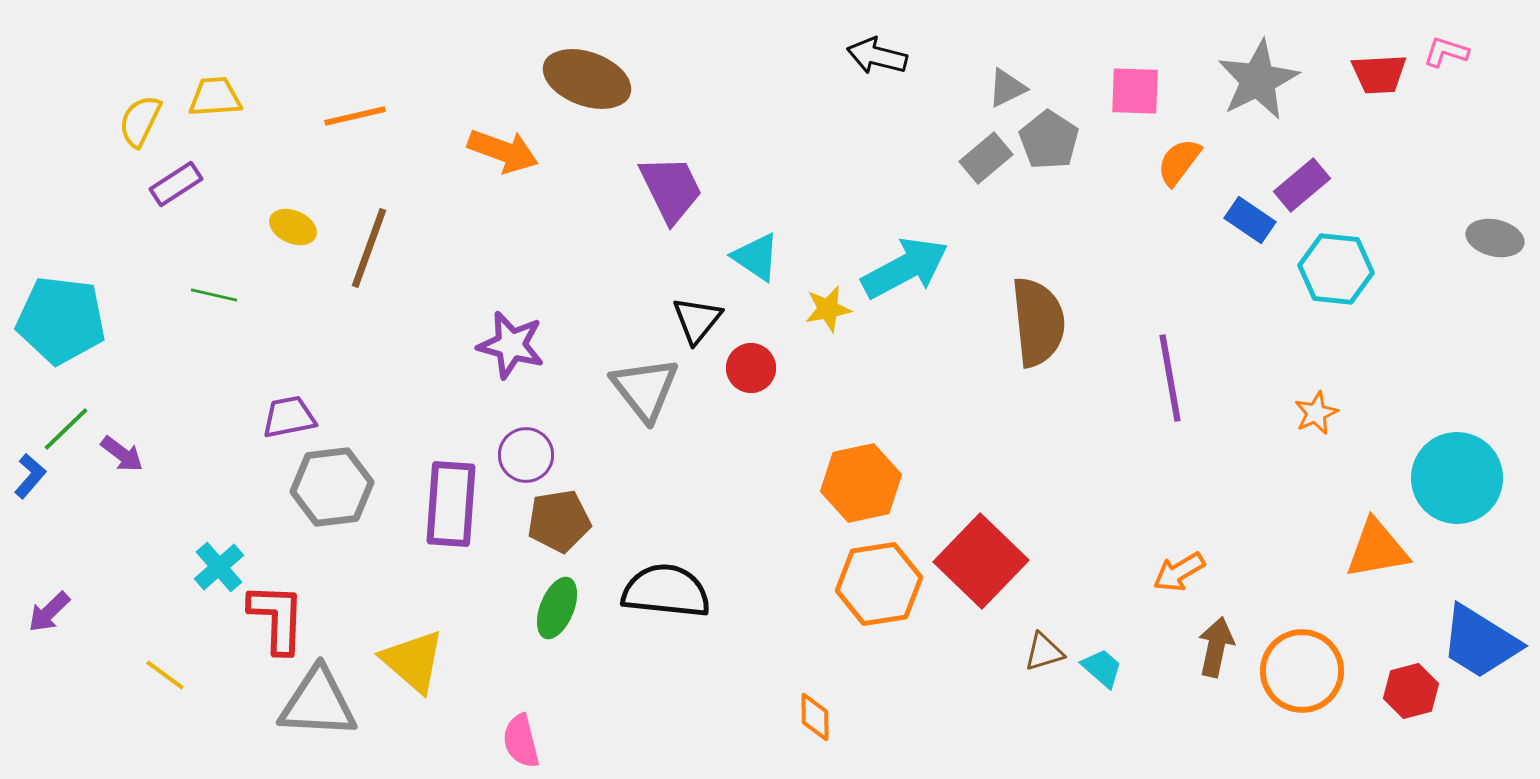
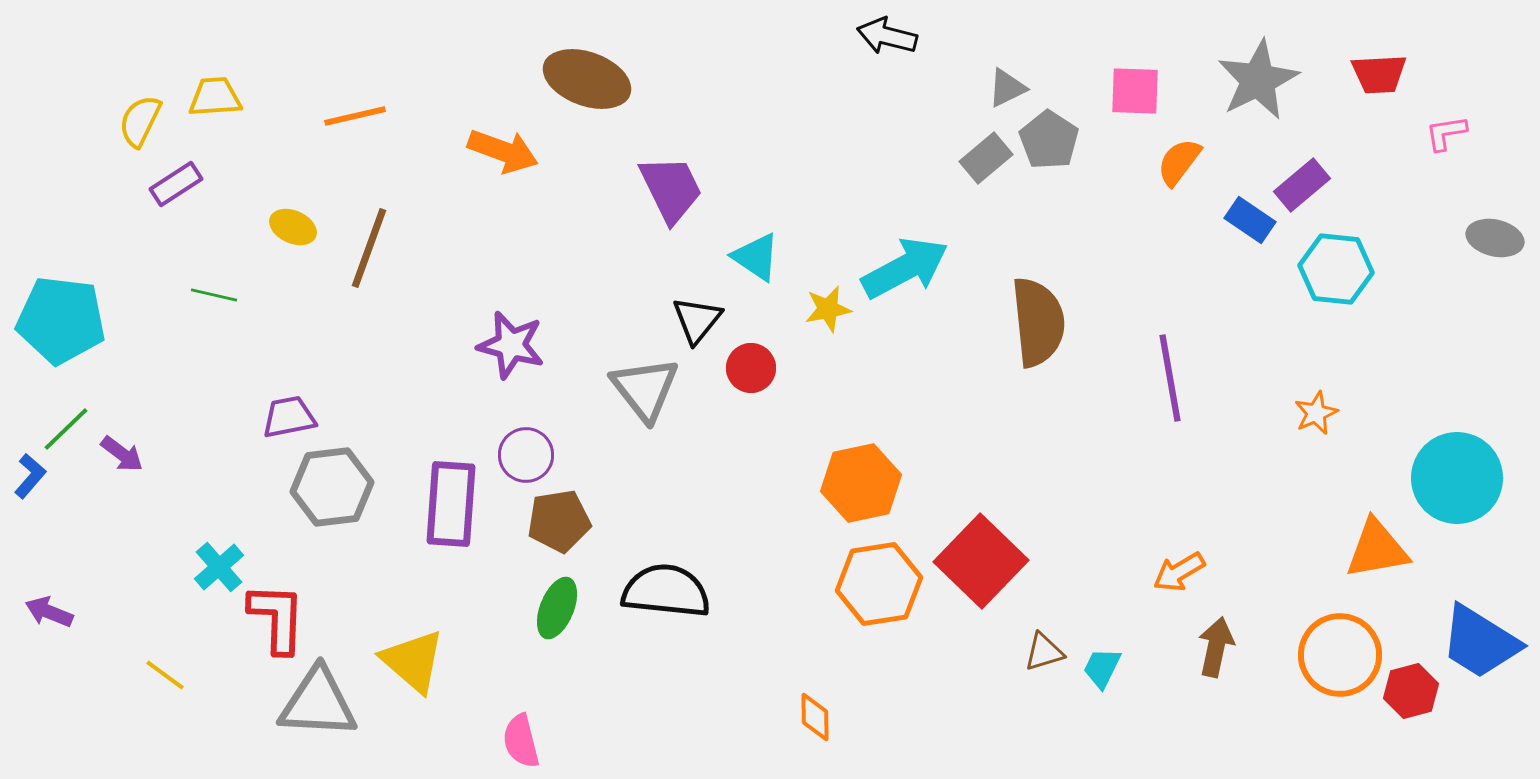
pink L-shape at (1446, 52): moved 81 px down; rotated 27 degrees counterclockwise
black arrow at (877, 56): moved 10 px right, 20 px up
purple arrow at (49, 612): rotated 66 degrees clockwise
cyan trapezoid at (1102, 668): rotated 105 degrees counterclockwise
orange circle at (1302, 671): moved 38 px right, 16 px up
